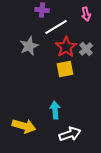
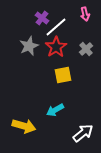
purple cross: moved 8 px down; rotated 32 degrees clockwise
pink arrow: moved 1 px left
white line: rotated 10 degrees counterclockwise
red star: moved 10 px left
yellow square: moved 2 px left, 6 px down
cyan arrow: rotated 114 degrees counterclockwise
white arrow: moved 13 px right, 1 px up; rotated 20 degrees counterclockwise
